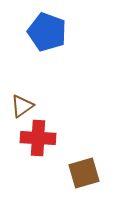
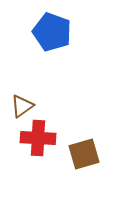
blue pentagon: moved 5 px right
brown square: moved 19 px up
